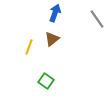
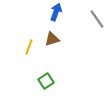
blue arrow: moved 1 px right, 1 px up
brown triangle: rotated 21 degrees clockwise
green square: rotated 21 degrees clockwise
